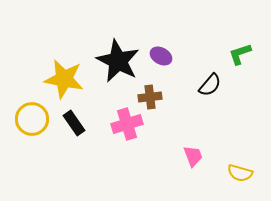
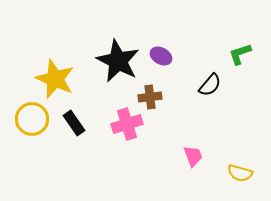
yellow star: moved 9 px left; rotated 12 degrees clockwise
